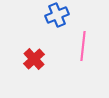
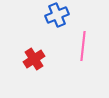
red cross: rotated 10 degrees clockwise
